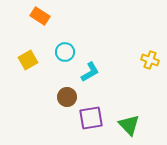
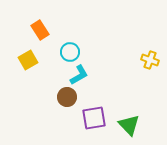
orange rectangle: moved 14 px down; rotated 24 degrees clockwise
cyan circle: moved 5 px right
cyan L-shape: moved 11 px left, 3 px down
purple square: moved 3 px right
